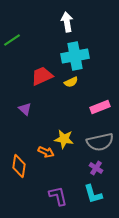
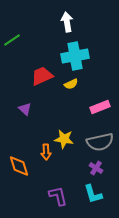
yellow semicircle: moved 2 px down
orange arrow: rotated 63 degrees clockwise
orange diamond: rotated 25 degrees counterclockwise
